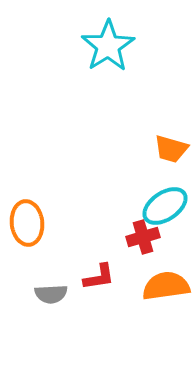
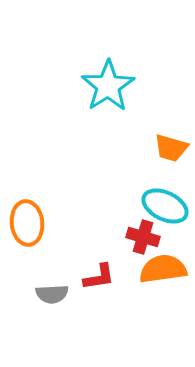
cyan star: moved 40 px down
orange trapezoid: moved 1 px up
cyan ellipse: rotated 60 degrees clockwise
red cross: rotated 32 degrees clockwise
orange semicircle: moved 3 px left, 17 px up
gray semicircle: moved 1 px right
